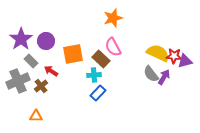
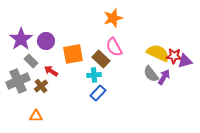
pink semicircle: moved 1 px right
